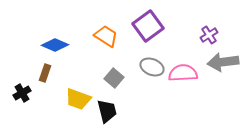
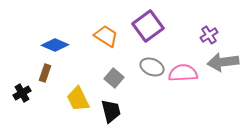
yellow trapezoid: rotated 44 degrees clockwise
black trapezoid: moved 4 px right
